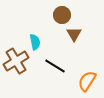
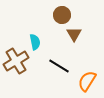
black line: moved 4 px right
